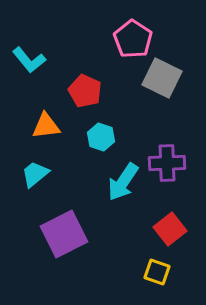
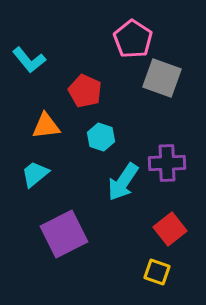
gray square: rotated 6 degrees counterclockwise
